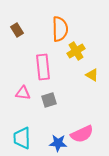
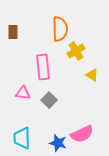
brown rectangle: moved 4 px left, 2 px down; rotated 32 degrees clockwise
gray square: rotated 28 degrees counterclockwise
blue star: rotated 12 degrees clockwise
